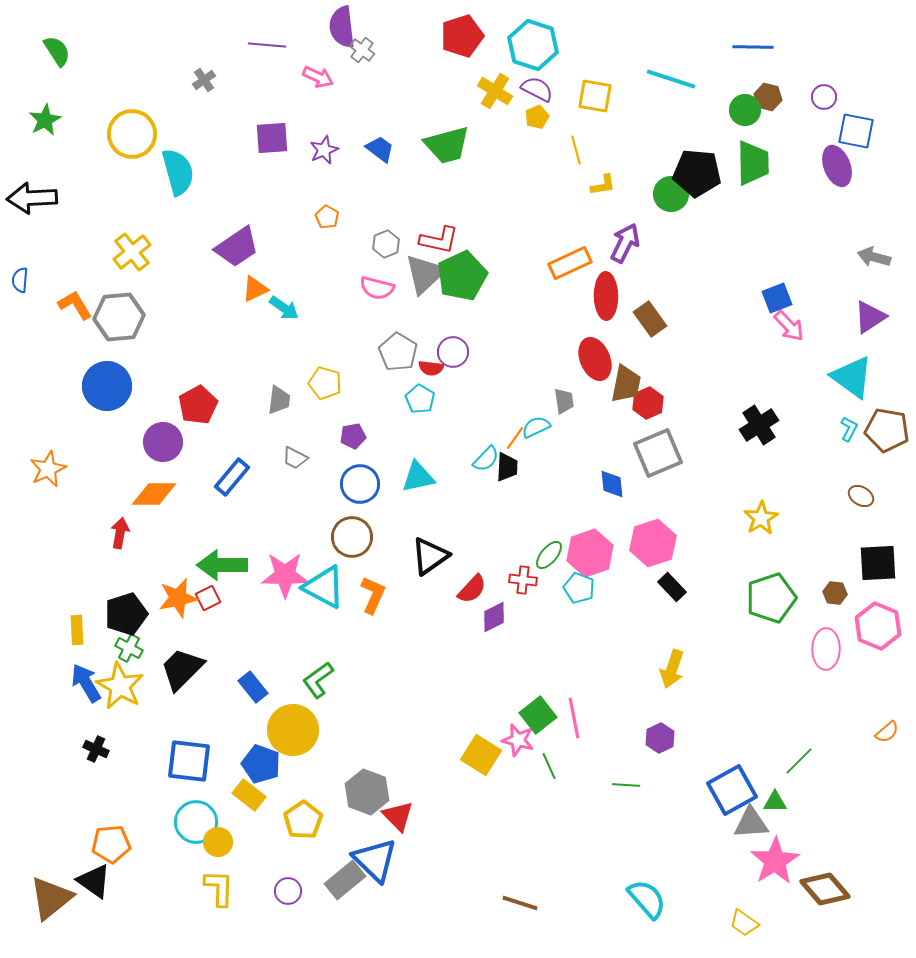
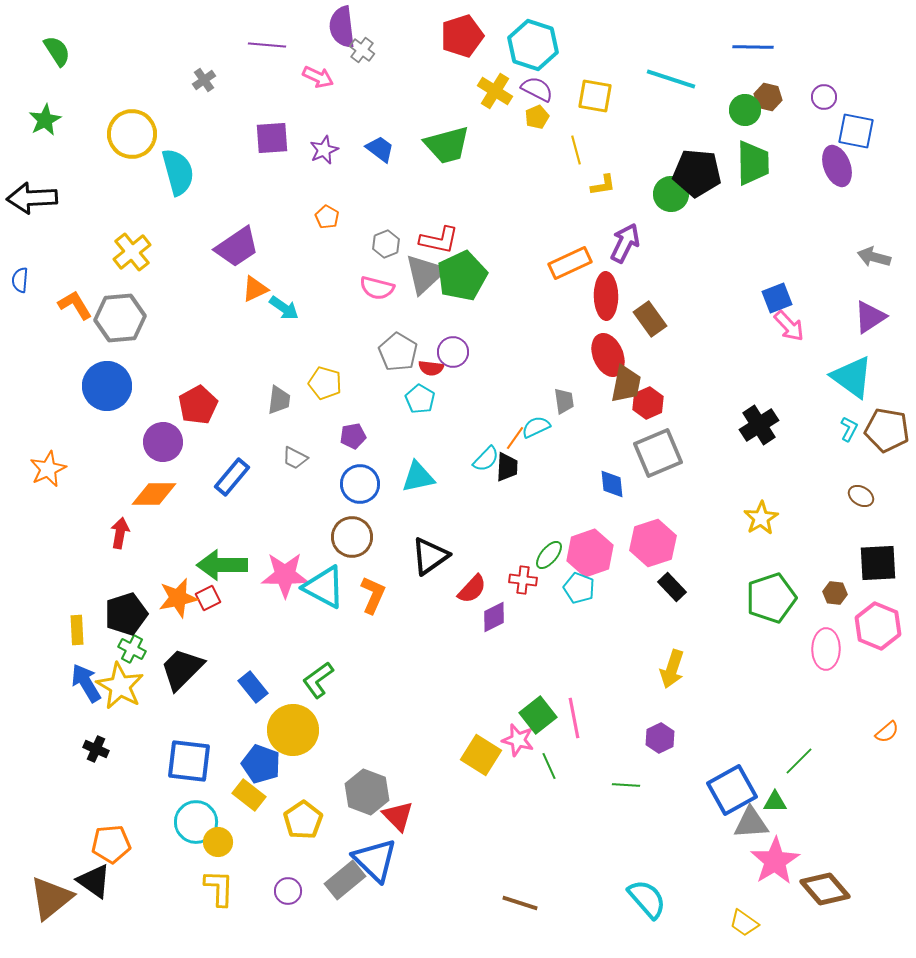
gray hexagon at (119, 317): moved 1 px right, 1 px down
red ellipse at (595, 359): moved 13 px right, 4 px up
green cross at (129, 648): moved 3 px right, 1 px down
